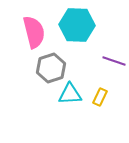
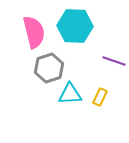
cyan hexagon: moved 2 px left, 1 px down
gray hexagon: moved 2 px left
